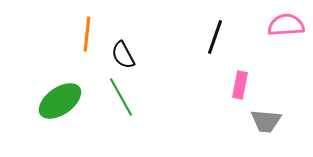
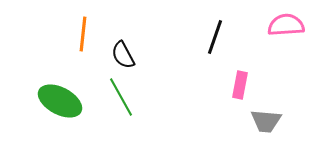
orange line: moved 4 px left
green ellipse: rotated 63 degrees clockwise
